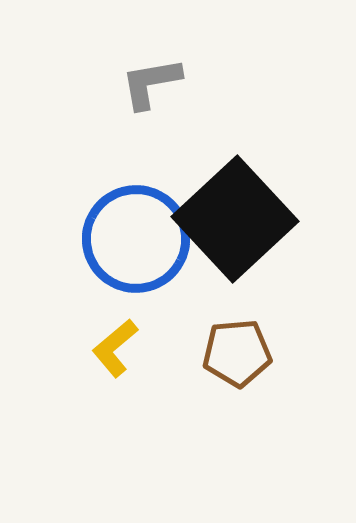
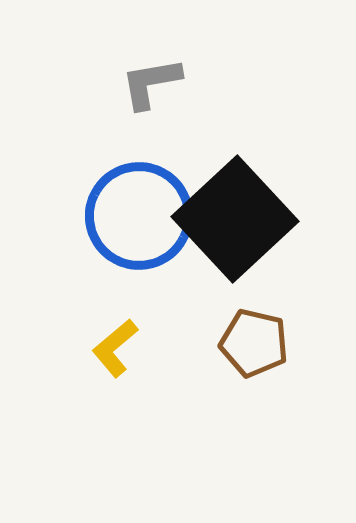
blue circle: moved 3 px right, 23 px up
brown pentagon: moved 17 px right, 10 px up; rotated 18 degrees clockwise
